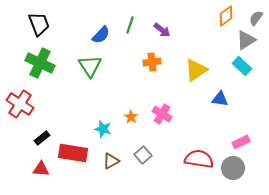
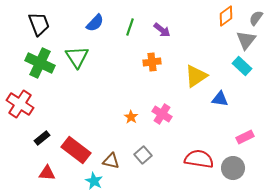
green line: moved 2 px down
blue semicircle: moved 6 px left, 12 px up
gray triangle: rotated 20 degrees counterclockwise
green triangle: moved 13 px left, 9 px up
yellow triangle: moved 6 px down
cyan star: moved 9 px left, 52 px down; rotated 12 degrees clockwise
pink rectangle: moved 4 px right, 5 px up
red rectangle: moved 3 px right, 3 px up; rotated 28 degrees clockwise
brown triangle: rotated 42 degrees clockwise
red triangle: moved 6 px right, 4 px down
